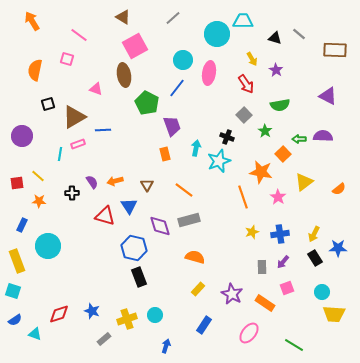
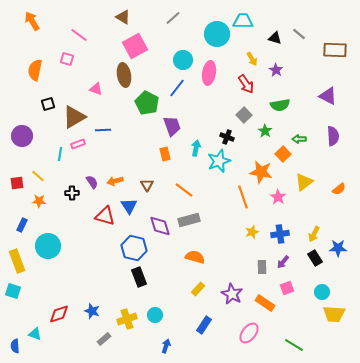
purple semicircle at (323, 136): moved 10 px right; rotated 84 degrees clockwise
blue semicircle at (15, 320): moved 26 px down; rotated 120 degrees clockwise
